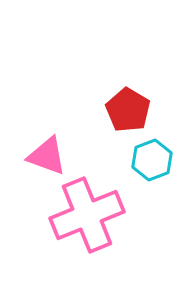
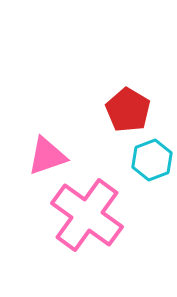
pink triangle: rotated 39 degrees counterclockwise
pink cross: rotated 32 degrees counterclockwise
